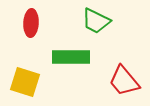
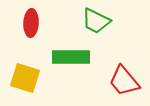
yellow square: moved 4 px up
